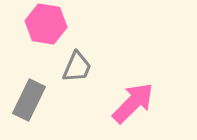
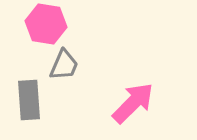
gray trapezoid: moved 13 px left, 2 px up
gray rectangle: rotated 30 degrees counterclockwise
